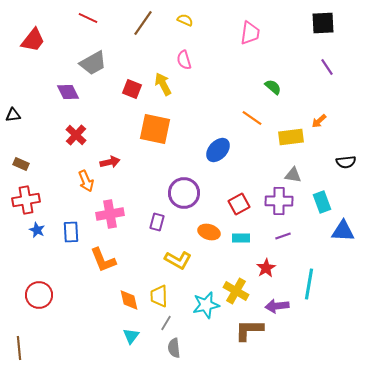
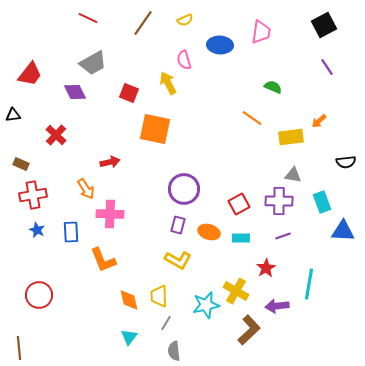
yellow semicircle at (185, 20): rotated 133 degrees clockwise
black square at (323, 23): moved 1 px right, 2 px down; rotated 25 degrees counterclockwise
pink trapezoid at (250, 33): moved 11 px right, 1 px up
red trapezoid at (33, 40): moved 3 px left, 34 px down
yellow arrow at (163, 84): moved 5 px right, 1 px up
green semicircle at (273, 87): rotated 18 degrees counterclockwise
red square at (132, 89): moved 3 px left, 4 px down
purple diamond at (68, 92): moved 7 px right
red cross at (76, 135): moved 20 px left
blue ellipse at (218, 150): moved 2 px right, 105 px up; rotated 50 degrees clockwise
orange arrow at (86, 181): moved 8 px down; rotated 10 degrees counterclockwise
purple circle at (184, 193): moved 4 px up
red cross at (26, 200): moved 7 px right, 5 px up
pink cross at (110, 214): rotated 12 degrees clockwise
purple rectangle at (157, 222): moved 21 px right, 3 px down
brown L-shape at (249, 330): rotated 136 degrees clockwise
cyan triangle at (131, 336): moved 2 px left, 1 px down
gray semicircle at (174, 348): moved 3 px down
